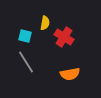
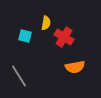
yellow semicircle: moved 1 px right
gray line: moved 7 px left, 14 px down
orange semicircle: moved 5 px right, 7 px up
